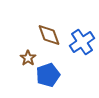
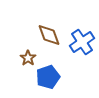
blue pentagon: moved 2 px down
